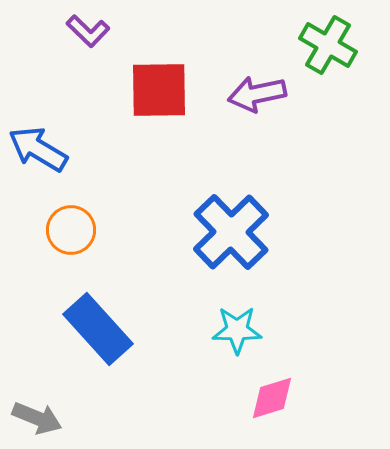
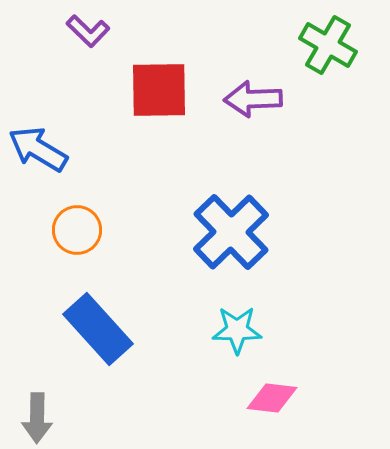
purple arrow: moved 4 px left, 5 px down; rotated 10 degrees clockwise
orange circle: moved 6 px right
pink diamond: rotated 24 degrees clockwise
gray arrow: rotated 69 degrees clockwise
